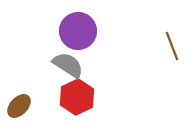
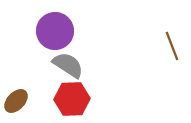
purple circle: moved 23 px left
red hexagon: moved 5 px left, 2 px down; rotated 24 degrees clockwise
brown ellipse: moved 3 px left, 5 px up
